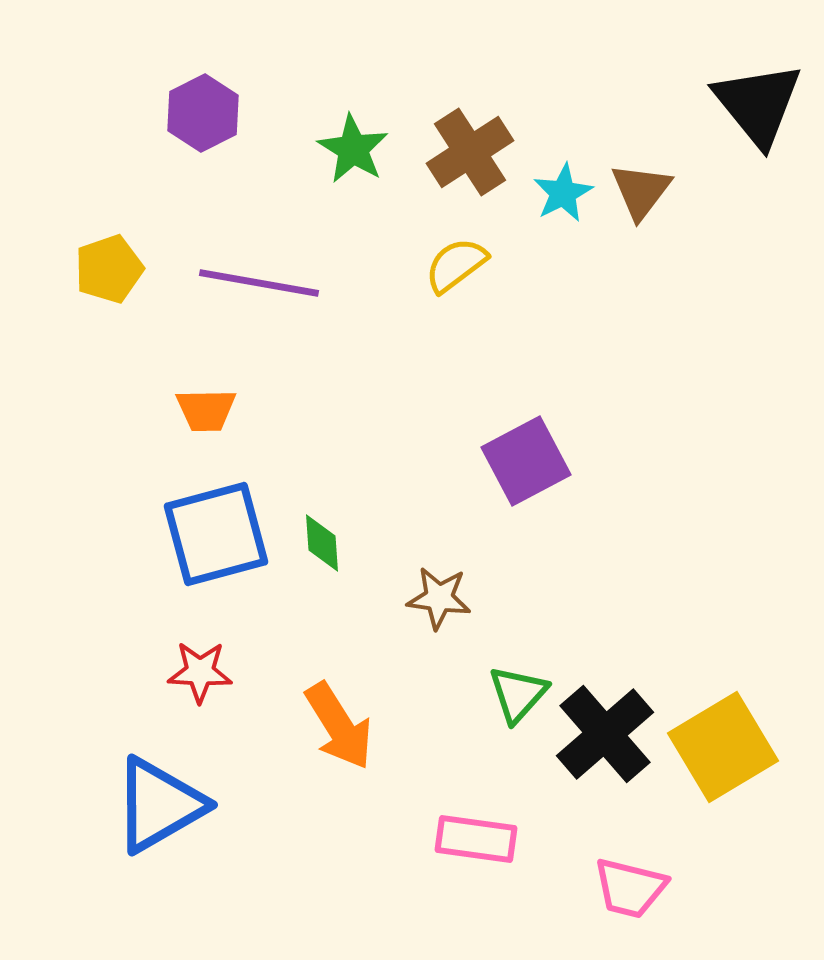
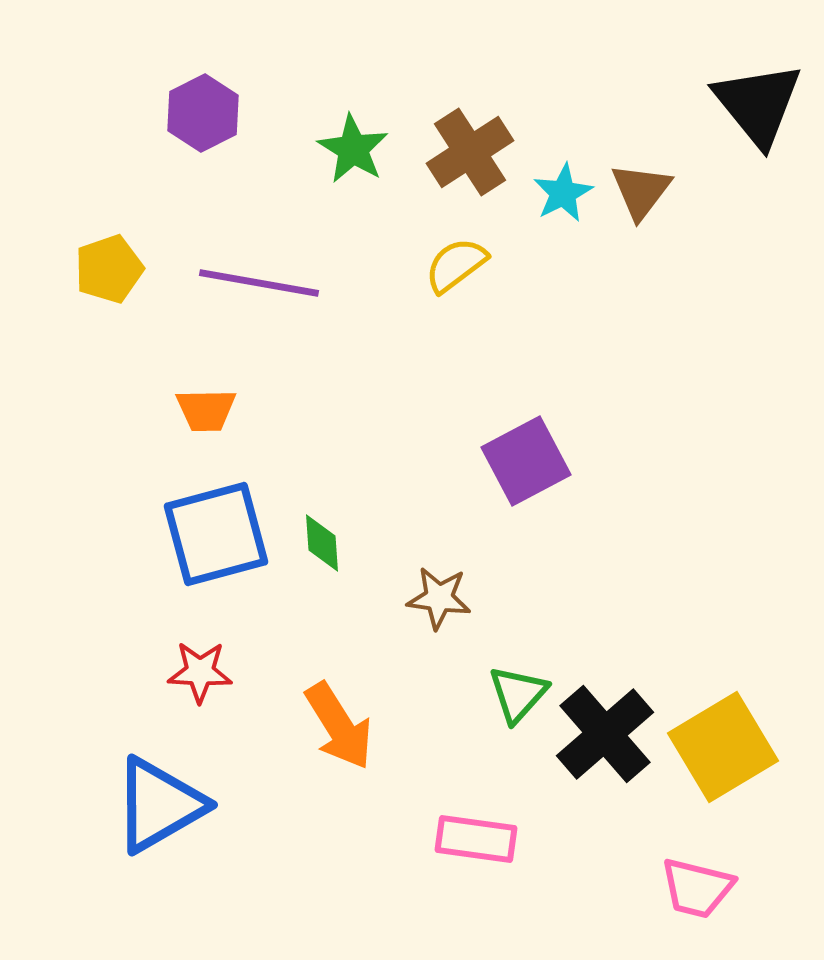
pink trapezoid: moved 67 px right
